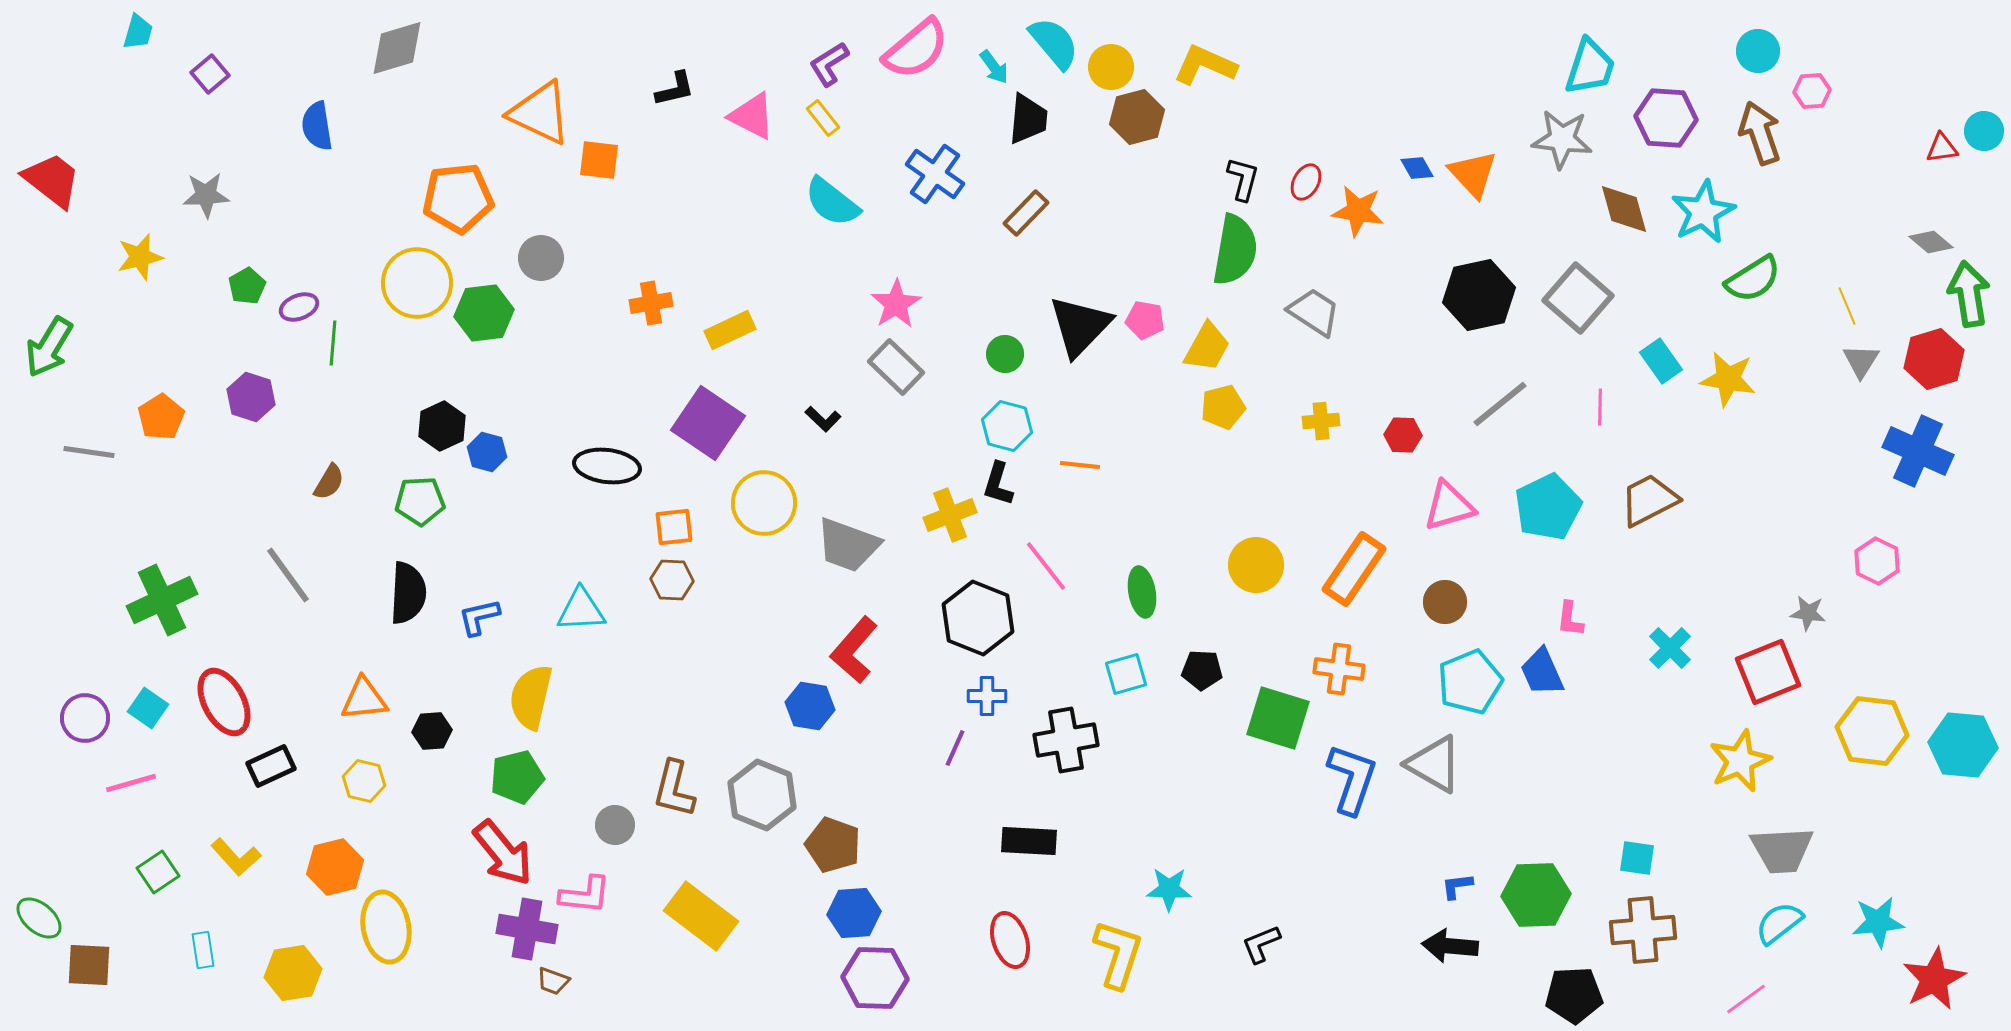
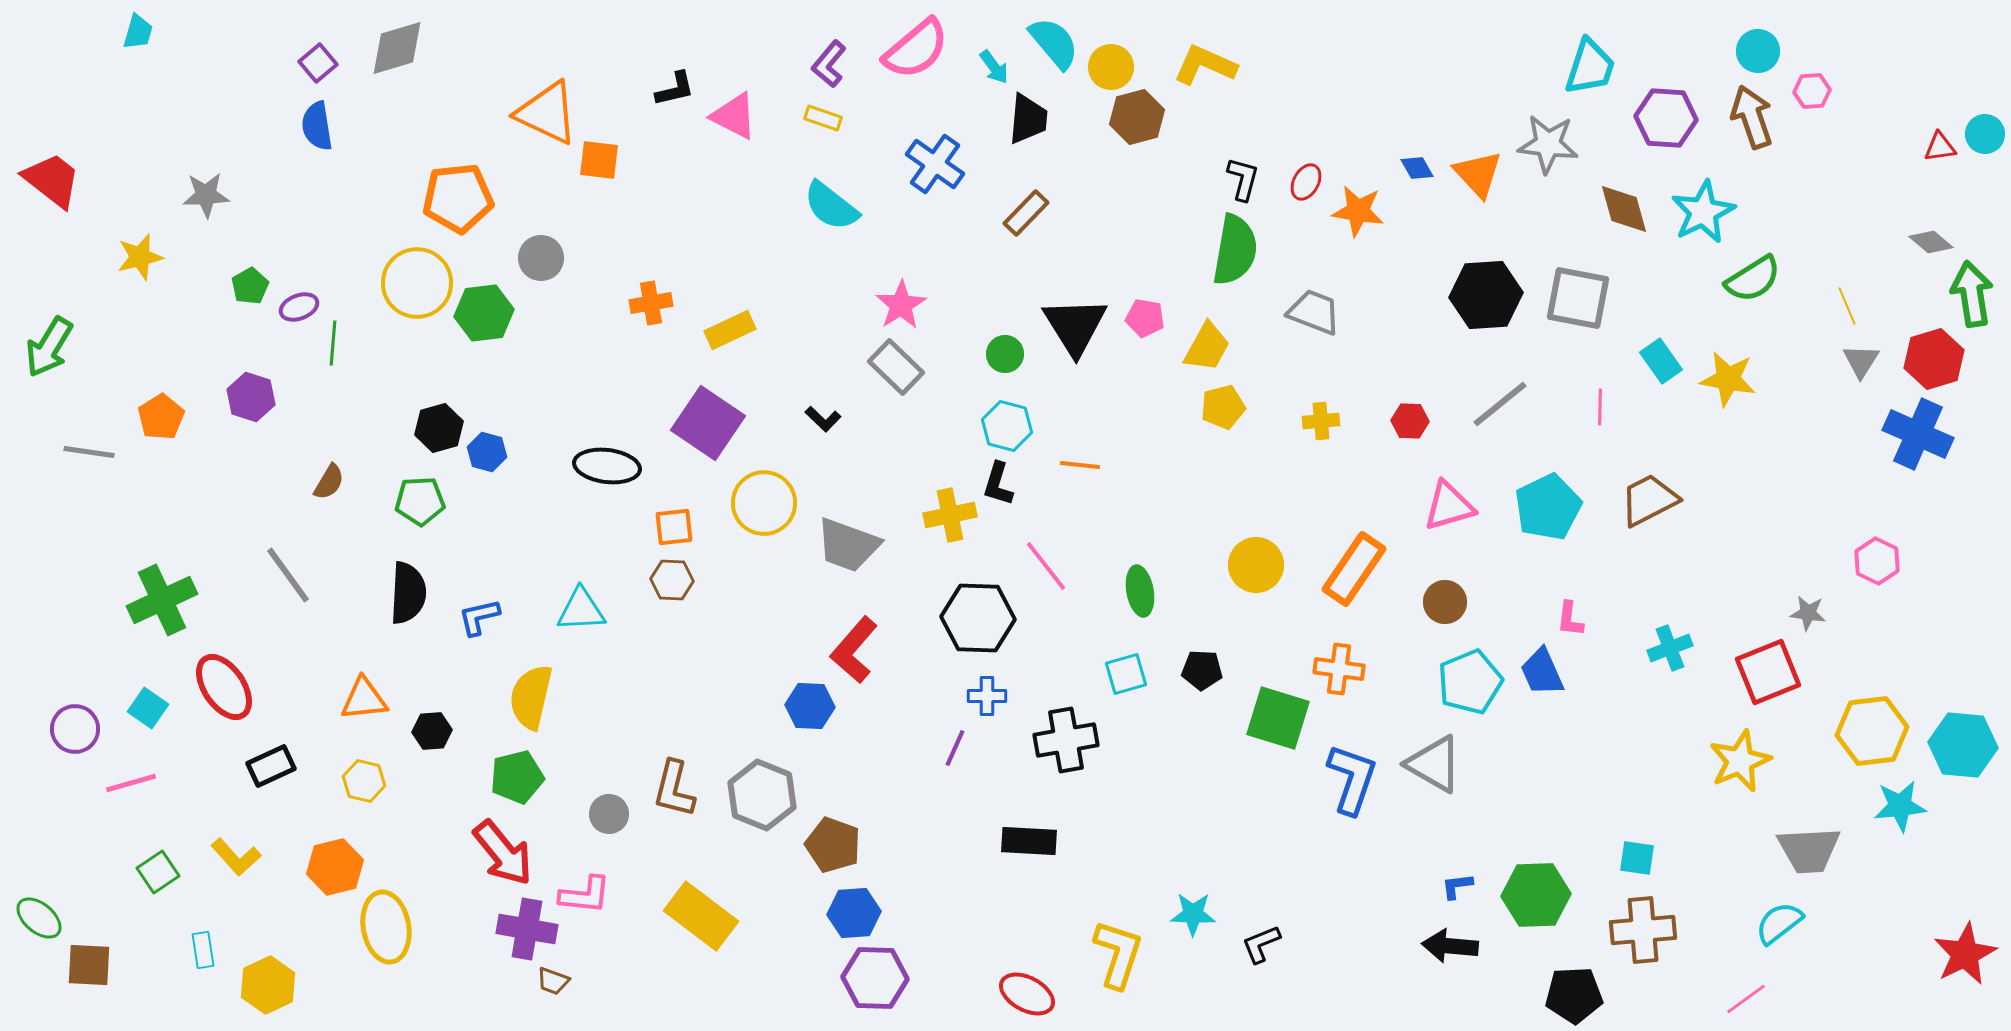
purple L-shape at (829, 64): rotated 18 degrees counterclockwise
purple square at (210, 74): moved 108 px right, 11 px up
orange triangle at (540, 113): moved 7 px right
pink triangle at (752, 116): moved 18 px left
yellow rectangle at (823, 118): rotated 33 degrees counterclockwise
cyan circle at (1984, 131): moved 1 px right, 3 px down
brown arrow at (1760, 133): moved 8 px left, 16 px up
gray star at (1562, 139): moved 14 px left, 5 px down
red triangle at (1942, 148): moved 2 px left, 1 px up
blue cross at (935, 174): moved 10 px up
orange triangle at (1473, 174): moved 5 px right
cyan semicircle at (832, 202): moved 1 px left, 4 px down
green pentagon at (247, 286): moved 3 px right
green arrow at (1969, 294): moved 3 px right
black hexagon at (1479, 295): moved 7 px right; rotated 8 degrees clockwise
gray square at (1578, 298): rotated 30 degrees counterclockwise
pink star at (896, 304): moved 5 px right, 1 px down
gray trapezoid at (1314, 312): rotated 12 degrees counterclockwise
pink pentagon at (1145, 320): moved 2 px up
black triangle at (1080, 326): moved 5 px left; rotated 16 degrees counterclockwise
black hexagon at (442, 426): moved 3 px left, 2 px down; rotated 9 degrees clockwise
red hexagon at (1403, 435): moved 7 px right, 14 px up
blue cross at (1918, 451): moved 17 px up
yellow cross at (950, 515): rotated 9 degrees clockwise
green ellipse at (1142, 592): moved 2 px left, 1 px up
black hexagon at (978, 618): rotated 20 degrees counterclockwise
cyan cross at (1670, 648): rotated 24 degrees clockwise
red ellipse at (224, 702): moved 15 px up; rotated 6 degrees counterclockwise
blue hexagon at (810, 706): rotated 6 degrees counterclockwise
purple circle at (85, 718): moved 10 px left, 11 px down
yellow hexagon at (1872, 731): rotated 14 degrees counterclockwise
gray circle at (615, 825): moved 6 px left, 11 px up
gray trapezoid at (1782, 850): moved 27 px right
cyan star at (1169, 889): moved 24 px right, 25 px down
cyan star at (1878, 922): moved 22 px right, 116 px up
red ellipse at (1010, 940): moved 17 px right, 54 px down; rotated 44 degrees counterclockwise
yellow hexagon at (293, 973): moved 25 px left, 12 px down; rotated 16 degrees counterclockwise
red star at (1934, 979): moved 31 px right, 25 px up
